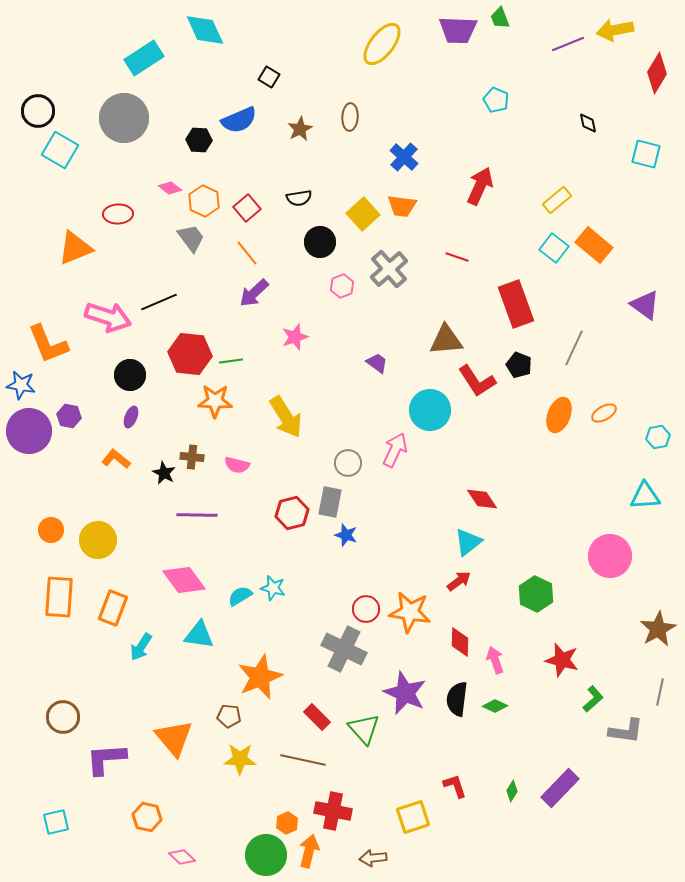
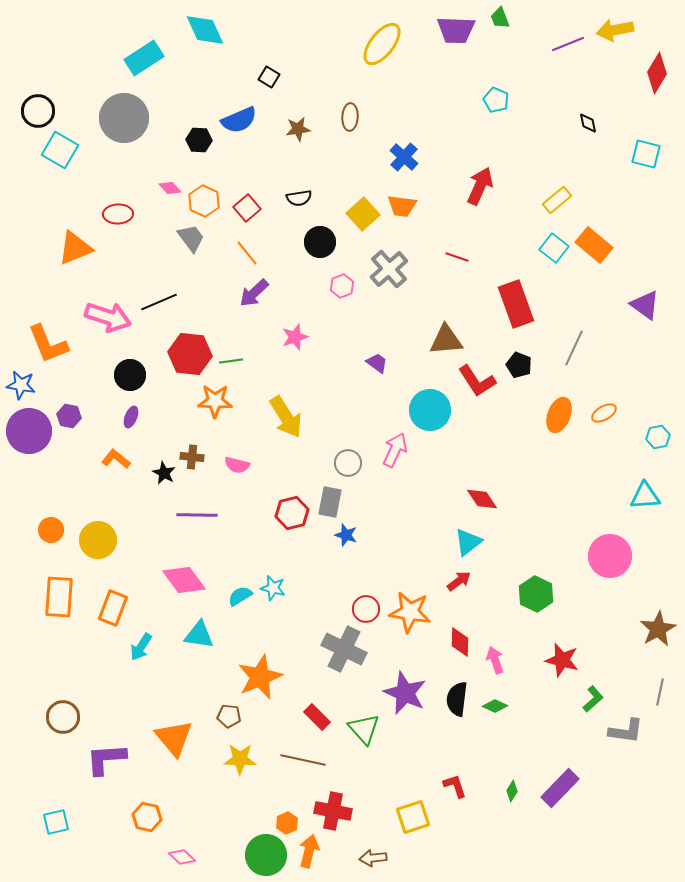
purple trapezoid at (458, 30): moved 2 px left
brown star at (300, 129): moved 2 px left; rotated 20 degrees clockwise
pink diamond at (170, 188): rotated 10 degrees clockwise
